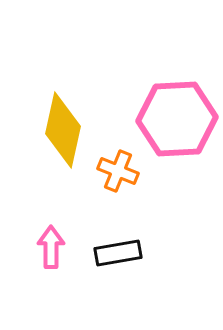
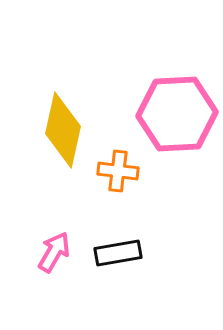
pink hexagon: moved 5 px up
orange cross: rotated 15 degrees counterclockwise
pink arrow: moved 3 px right, 5 px down; rotated 30 degrees clockwise
